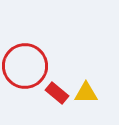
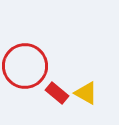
yellow triangle: rotated 30 degrees clockwise
